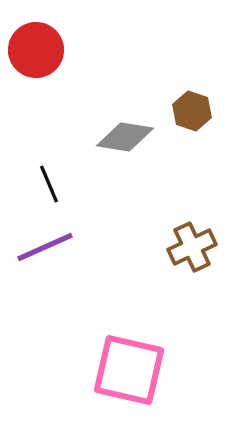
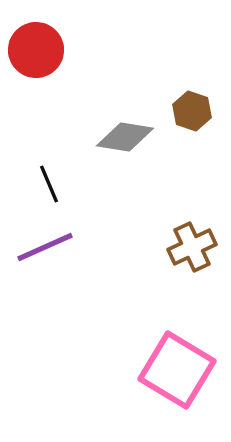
pink square: moved 48 px right; rotated 18 degrees clockwise
